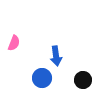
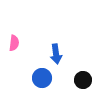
pink semicircle: rotated 14 degrees counterclockwise
blue arrow: moved 2 px up
